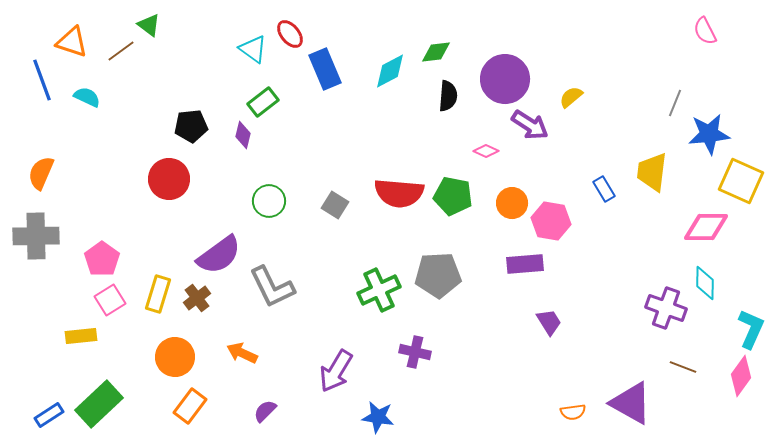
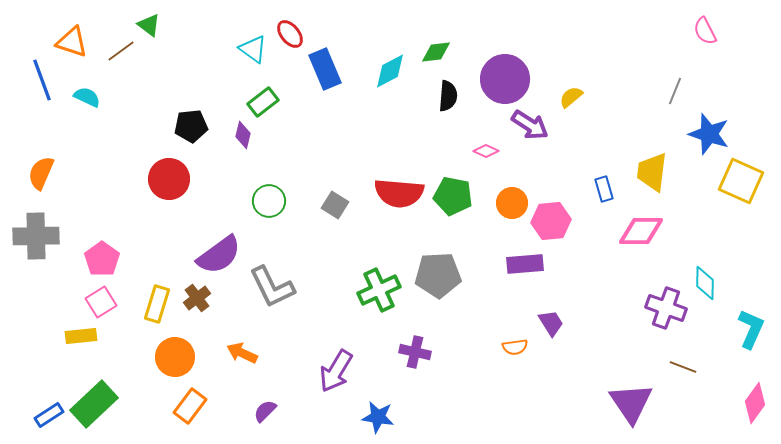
gray line at (675, 103): moved 12 px up
blue star at (709, 134): rotated 24 degrees clockwise
blue rectangle at (604, 189): rotated 15 degrees clockwise
pink hexagon at (551, 221): rotated 15 degrees counterclockwise
pink diamond at (706, 227): moved 65 px left, 4 px down
yellow rectangle at (158, 294): moved 1 px left, 10 px down
pink square at (110, 300): moved 9 px left, 2 px down
purple trapezoid at (549, 322): moved 2 px right, 1 px down
pink diamond at (741, 376): moved 14 px right, 27 px down
purple triangle at (631, 403): rotated 27 degrees clockwise
green rectangle at (99, 404): moved 5 px left
orange semicircle at (573, 412): moved 58 px left, 65 px up
